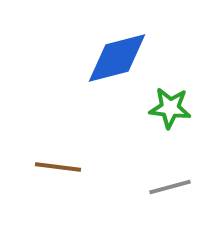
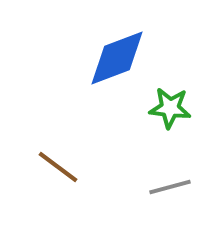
blue diamond: rotated 6 degrees counterclockwise
brown line: rotated 30 degrees clockwise
